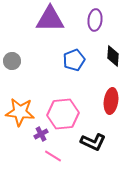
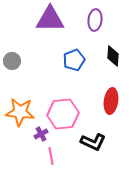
pink line: moved 2 px left; rotated 48 degrees clockwise
